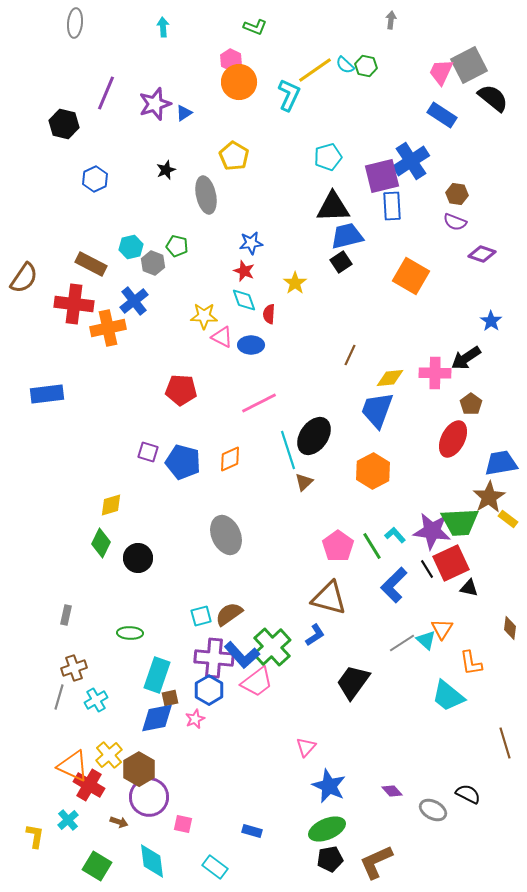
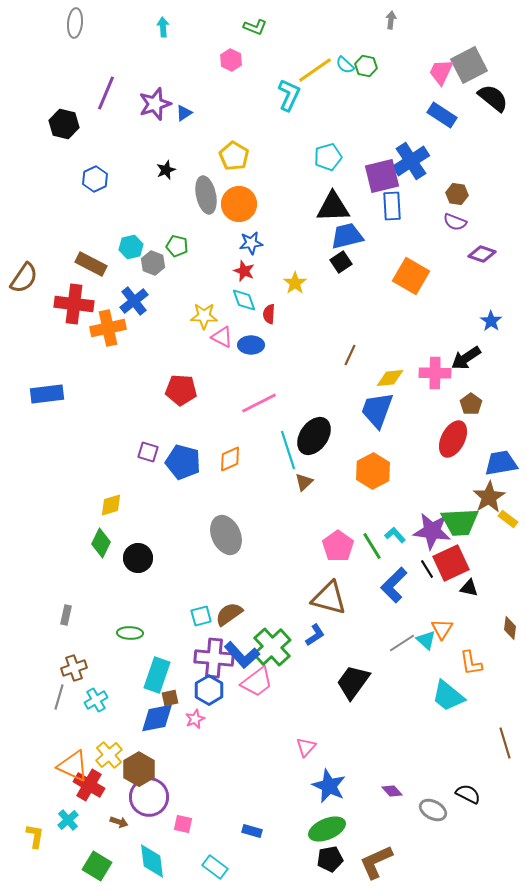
orange circle at (239, 82): moved 122 px down
